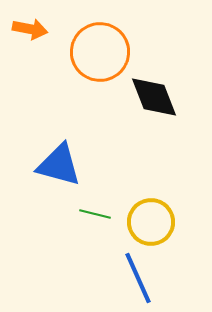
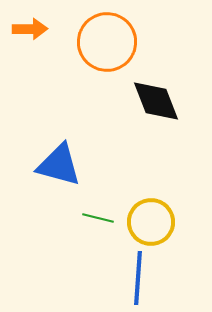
orange arrow: rotated 12 degrees counterclockwise
orange circle: moved 7 px right, 10 px up
black diamond: moved 2 px right, 4 px down
green line: moved 3 px right, 4 px down
blue line: rotated 28 degrees clockwise
